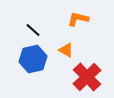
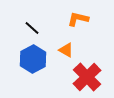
black line: moved 1 px left, 2 px up
blue hexagon: rotated 16 degrees counterclockwise
